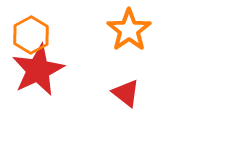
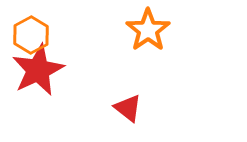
orange star: moved 19 px right
red triangle: moved 2 px right, 15 px down
